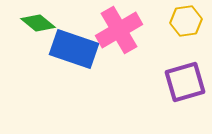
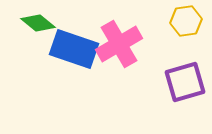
pink cross: moved 14 px down
